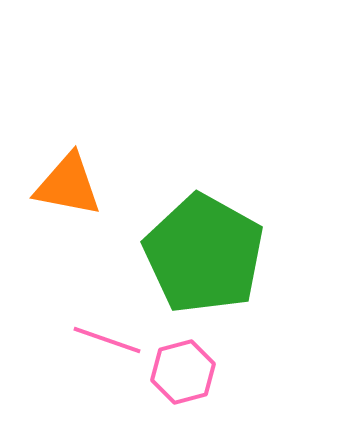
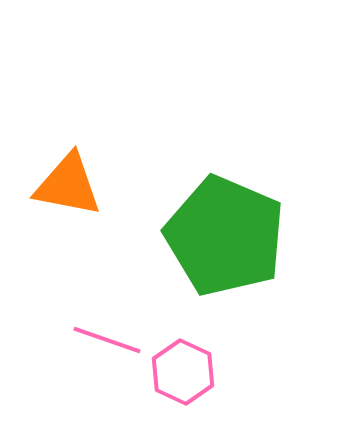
green pentagon: moved 21 px right, 18 px up; rotated 6 degrees counterclockwise
pink hexagon: rotated 20 degrees counterclockwise
